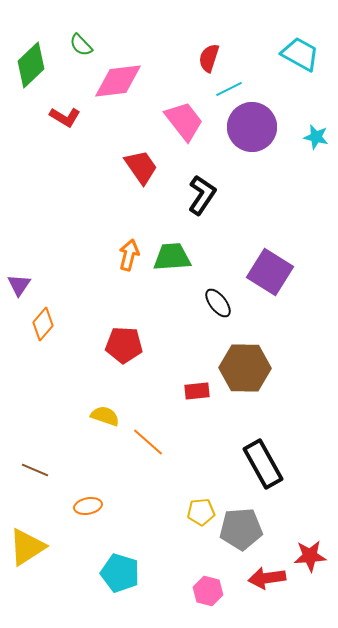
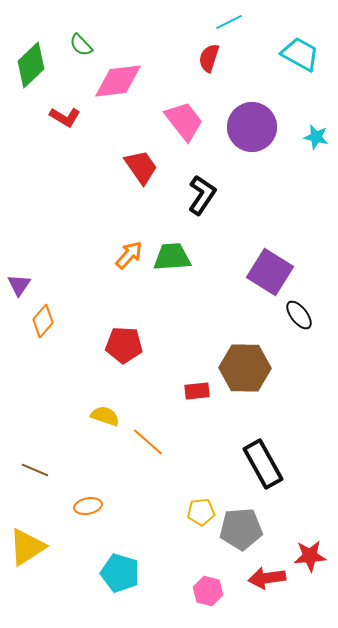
cyan line: moved 67 px up
orange arrow: rotated 28 degrees clockwise
black ellipse: moved 81 px right, 12 px down
orange diamond: moved 3 px up
